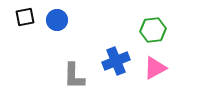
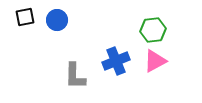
pink triangle: moved 7 px up
gray L-shape: moved 1 px right
